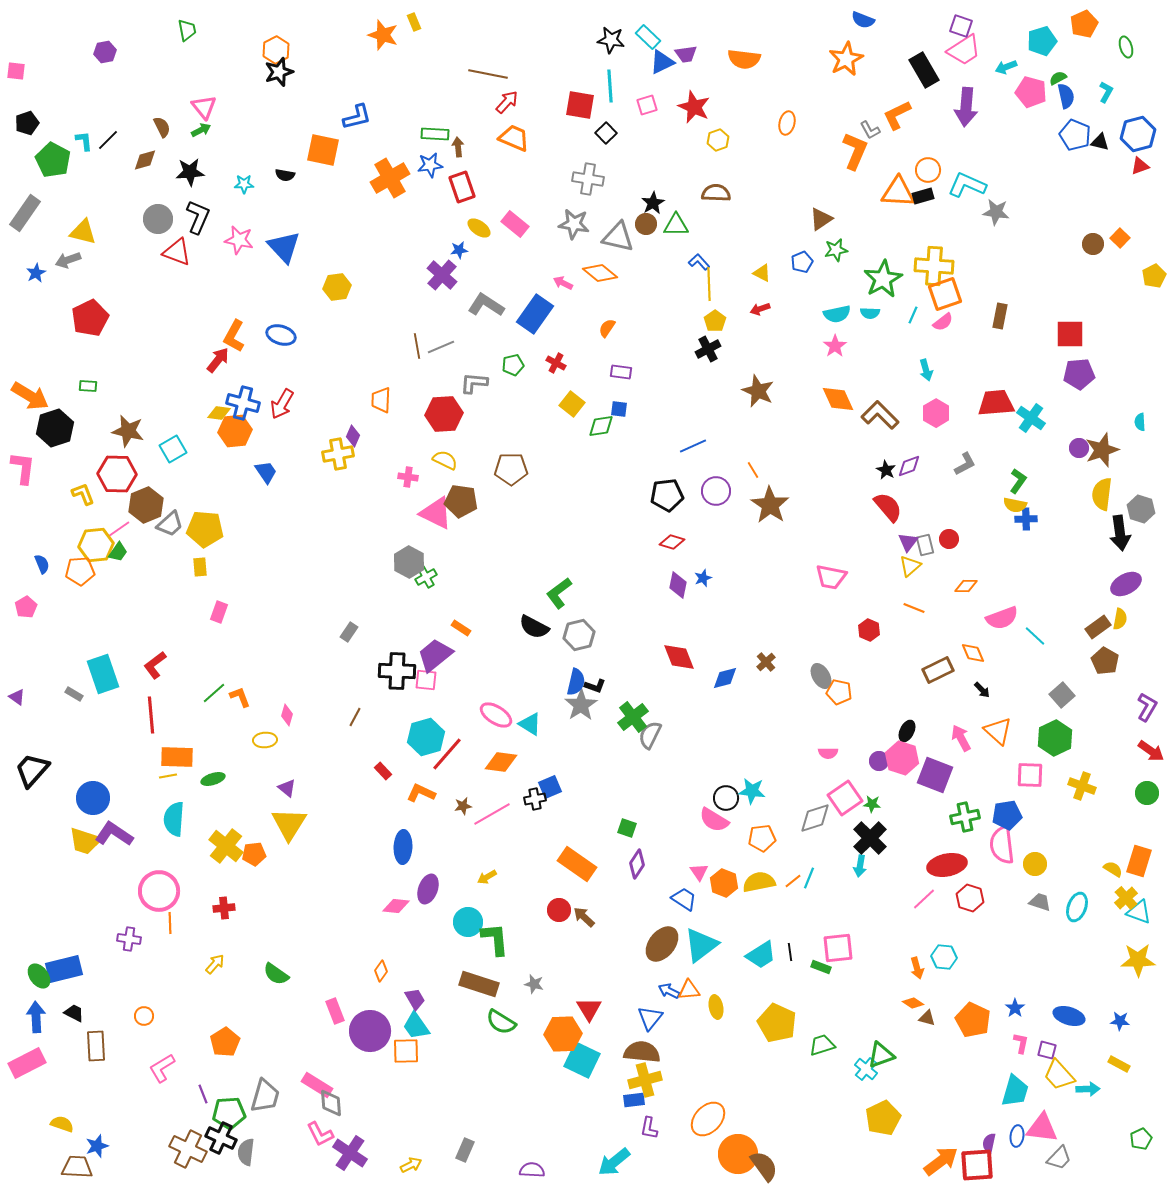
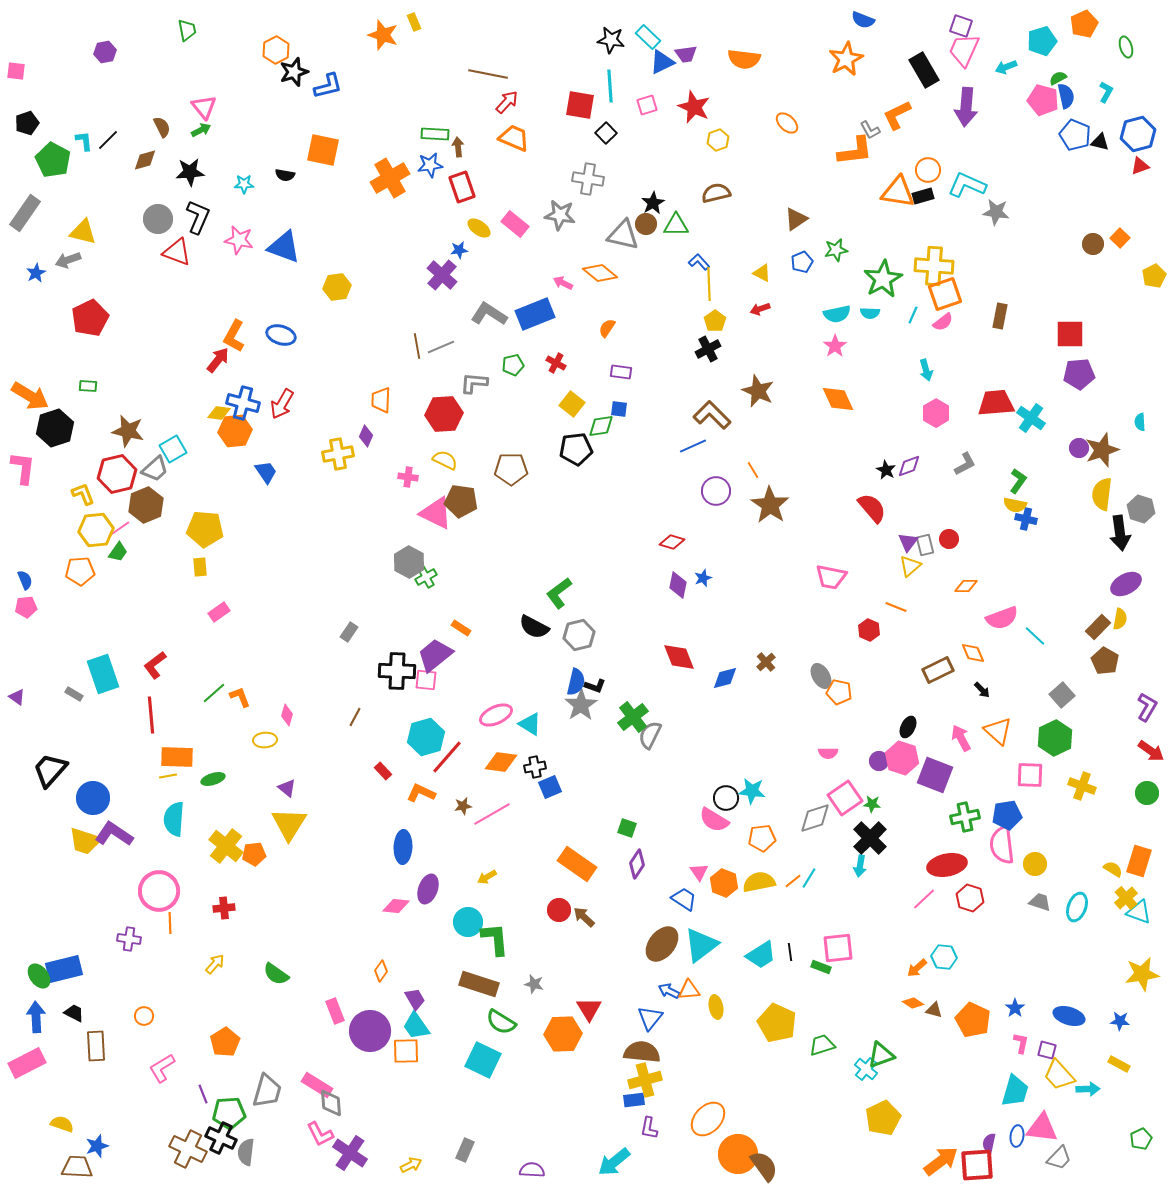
pink trapezoid at (964, 50): rotated 147 degrees clockwise
black star at (279, 72): moved 15 px right
pink pentagon at (1031, 92): moved 12 px right, 8 px down
blue L-shape at (357, 117): moved 29 px left, 31 px up
orange ellipse at (787, 123): rotated 60 degrees counterclockwise
orange L-shape at (855, 151): rotated 60 degrees clockwise
orange triangle at (898, 192): rotated 6 degrees clockwise
brown semicircle at (716, 193): rotated 16 degrees counterclockwise
brown triangle at (821, 219): moved 25 px left
gray star at (574, 224): moved 14 px left, 9 px up
gray triangle at (618, 237): moved 5 px right, 2 px up
blue triangle at (284, 247): rotated 27 degrees counterclockwise
gray L-shape at (486, 305): moved 3 px right, 9 px down
blue rectangle at (535, 314): rotated 33 degrees clockwise
brown L-shape at (880, 415): moved 168 px left
purple diamond at (353, 436): moved 13 px right
red hexagon at (117, 474): rotated 15 degrees counterclockwise
black pentagon at (667, 495): moved 91 px left, 46 px up
red semicircle at (888, 507): moved 16 px left, 1 px down
blue cross at (1026, 519): rotated 15 degrees clockwise
gray trapezoid at (170, 524): moved 15 px left, 55 px up
yellow hexagon at (96, 545): moved 15 px up
blue semicircle at (42, 564): moved 17 px left, 16 px down
pink pentagon at (26, 607): rotated 25 degrees clockwise
orange line at (914, 608): moved 18 px left, 1 px up
pink rectangle at (219, 612): rotated 35 degrees clockwise
brown rectangle at (1098, 627): rotated 10 degrees counterclockwise
pink ellipse at (496, 715): rotated 56 degrees counterclockwise
black ellipse at (907, 731): moved 1 px right, 4 px up
red line at (447, 754): moved 3 px down
black trapezoid at (32, 770): moved 18 px right
black cross at (535, 799): moved 32 px up
cyan line at (809, 878): rotated 10 degrees clockwise
yellow star at (1138, 960): moved 4 px right, 14 px down; rotated 8 degrees counterclockwise
orange arrow at (917, 968): rotated 65 degrees clockwise
brown triangle at (927, 1018): moved 7 px right, 8 px up
cyan square at (582, 1060): moved 99 px left
gray trapezoid at (265, 1096): moved 2 px right, 5 px up
